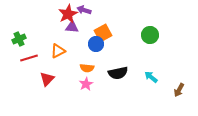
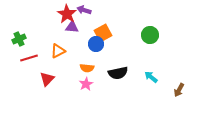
red star: moved 1 px left; rotated 12 degrees counterclockwise
